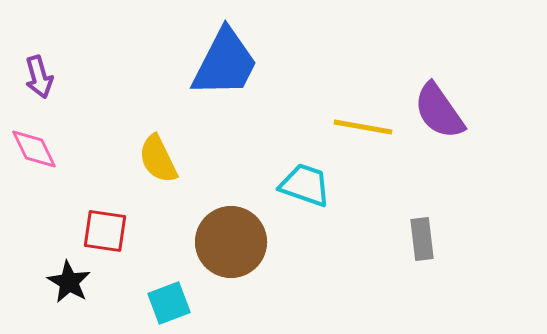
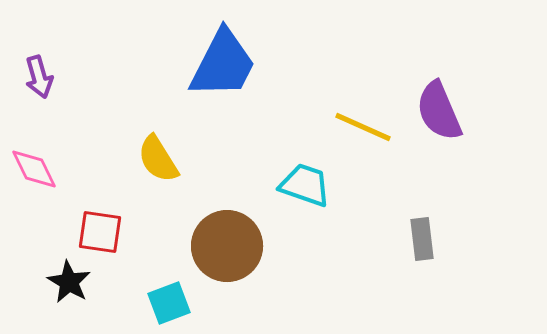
blue trapezoid: moved 2 px left, 1 px down
purple semicircle: rotated 12 degrees clockwise
yellow line: rotated 14 degrees clockwise
pink diamond: moved 20 px down
yellow semicircle: rotated 6 degrees counterclockwise
red square: moved 5 px left, 1 px down
brown circle: moved 4 px left, 4 px down
